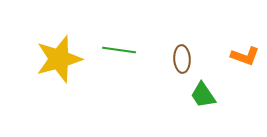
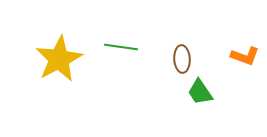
green line: moved 2 px right, 3 px up
yellow star: rotated 12 degrees counterclockwise
green trapezoid: moved 3 px left, 3 px up
